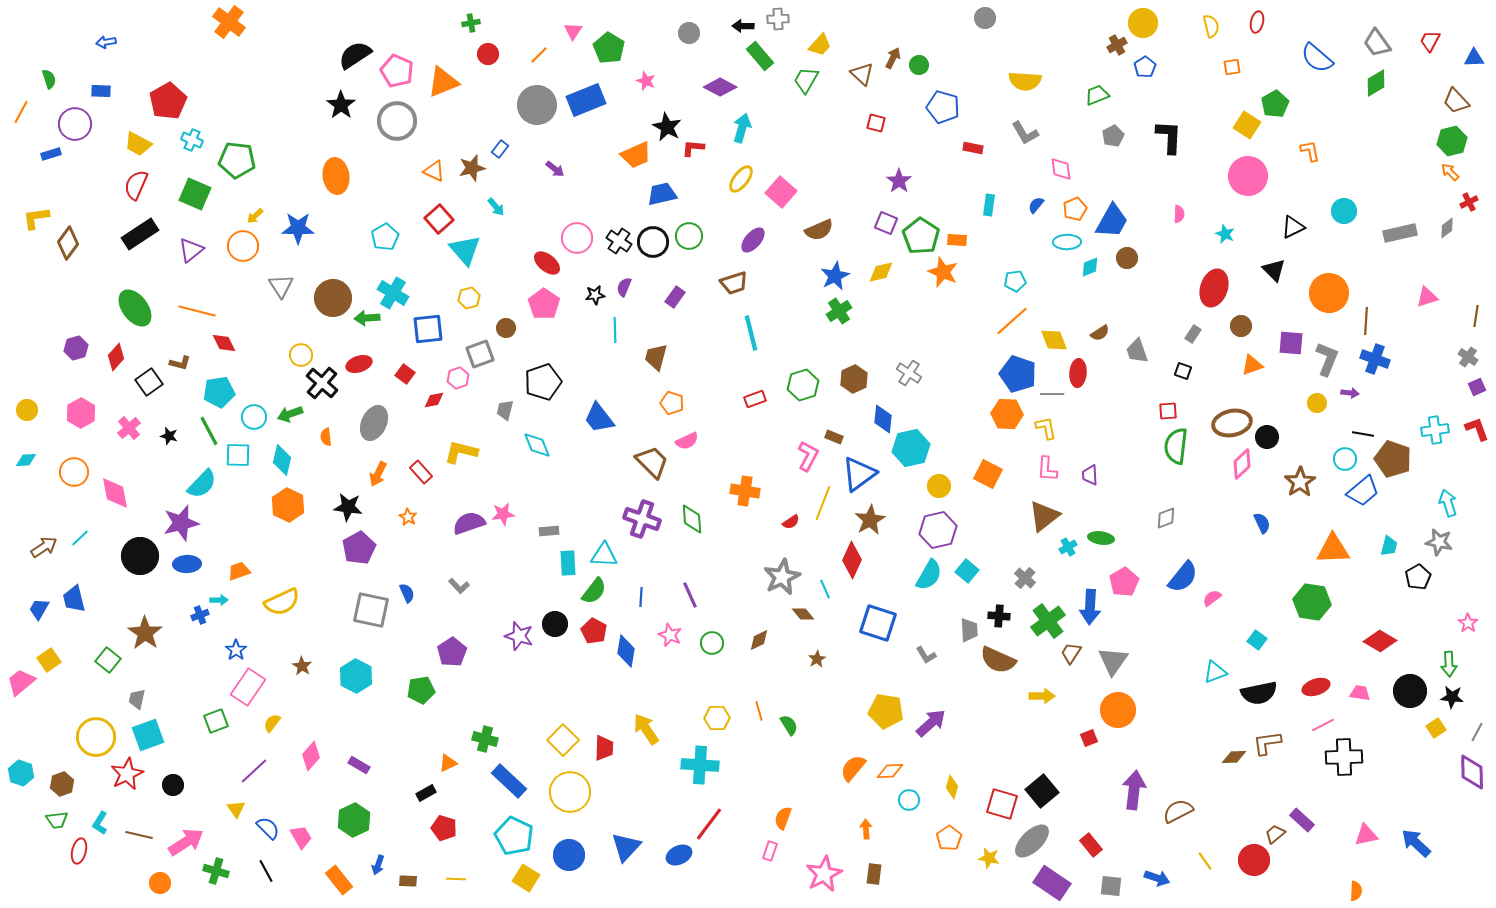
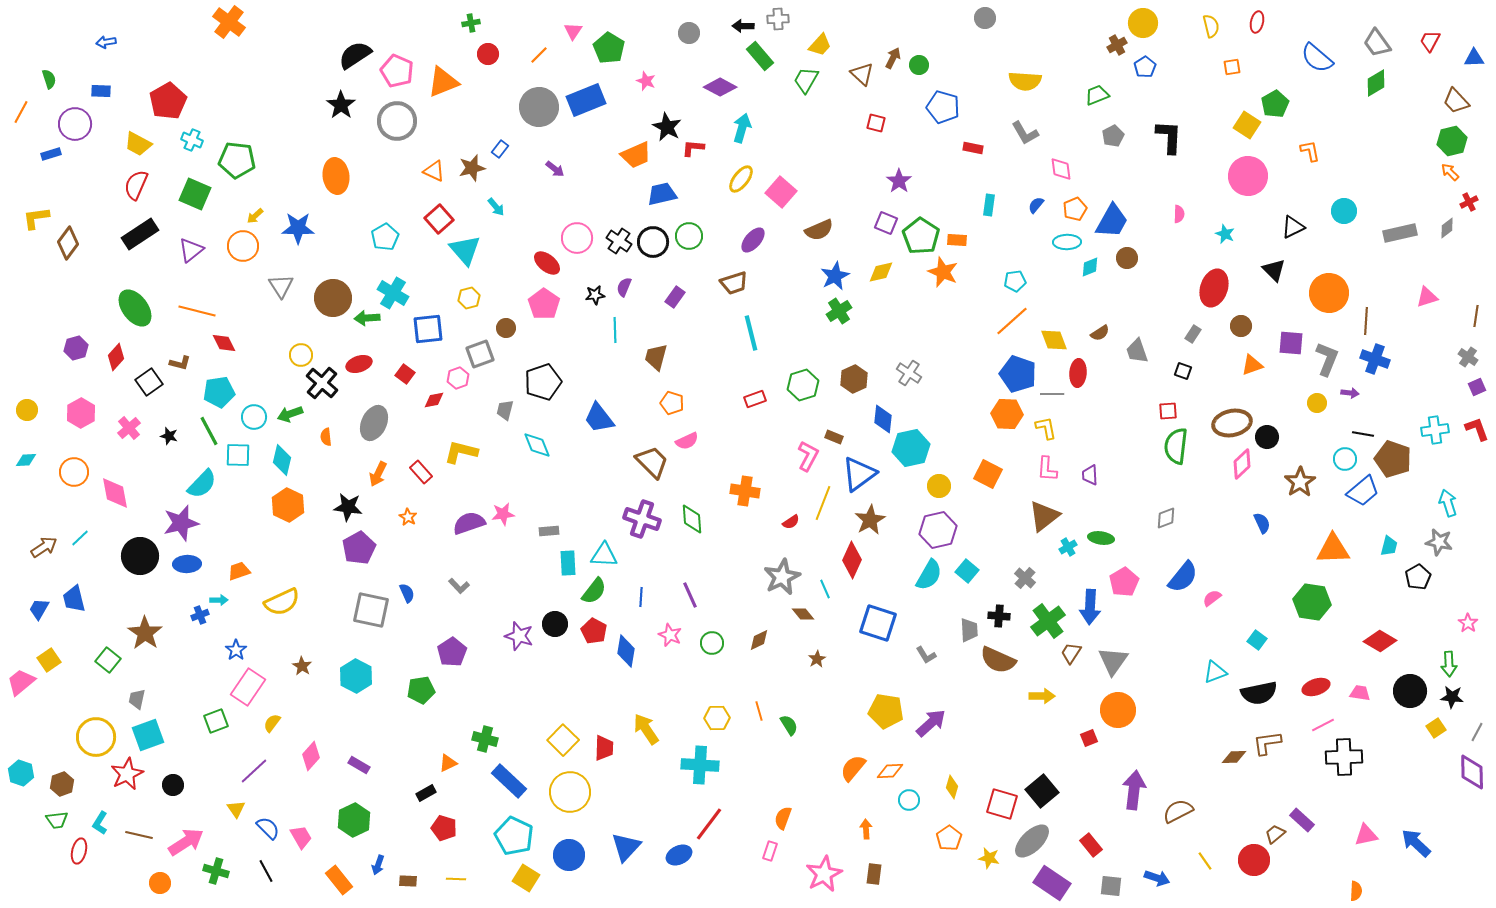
gray circle at (537, 105): moved 2 px right, 2 px down
